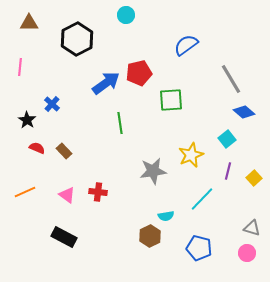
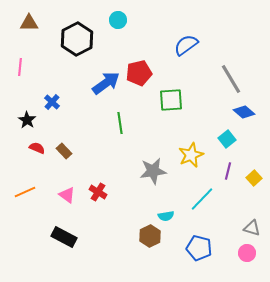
cyan circle: moved 8 px left, 5 px down
blue cross: moved 2 px up
red cross: rotated 24 degrees clockwise
